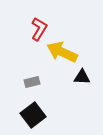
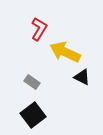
yellow arrow: moved 3 px right
black triangle: rotated 24 degrees clockwise
gray rectangle: rotated 49 degrees clockwise
